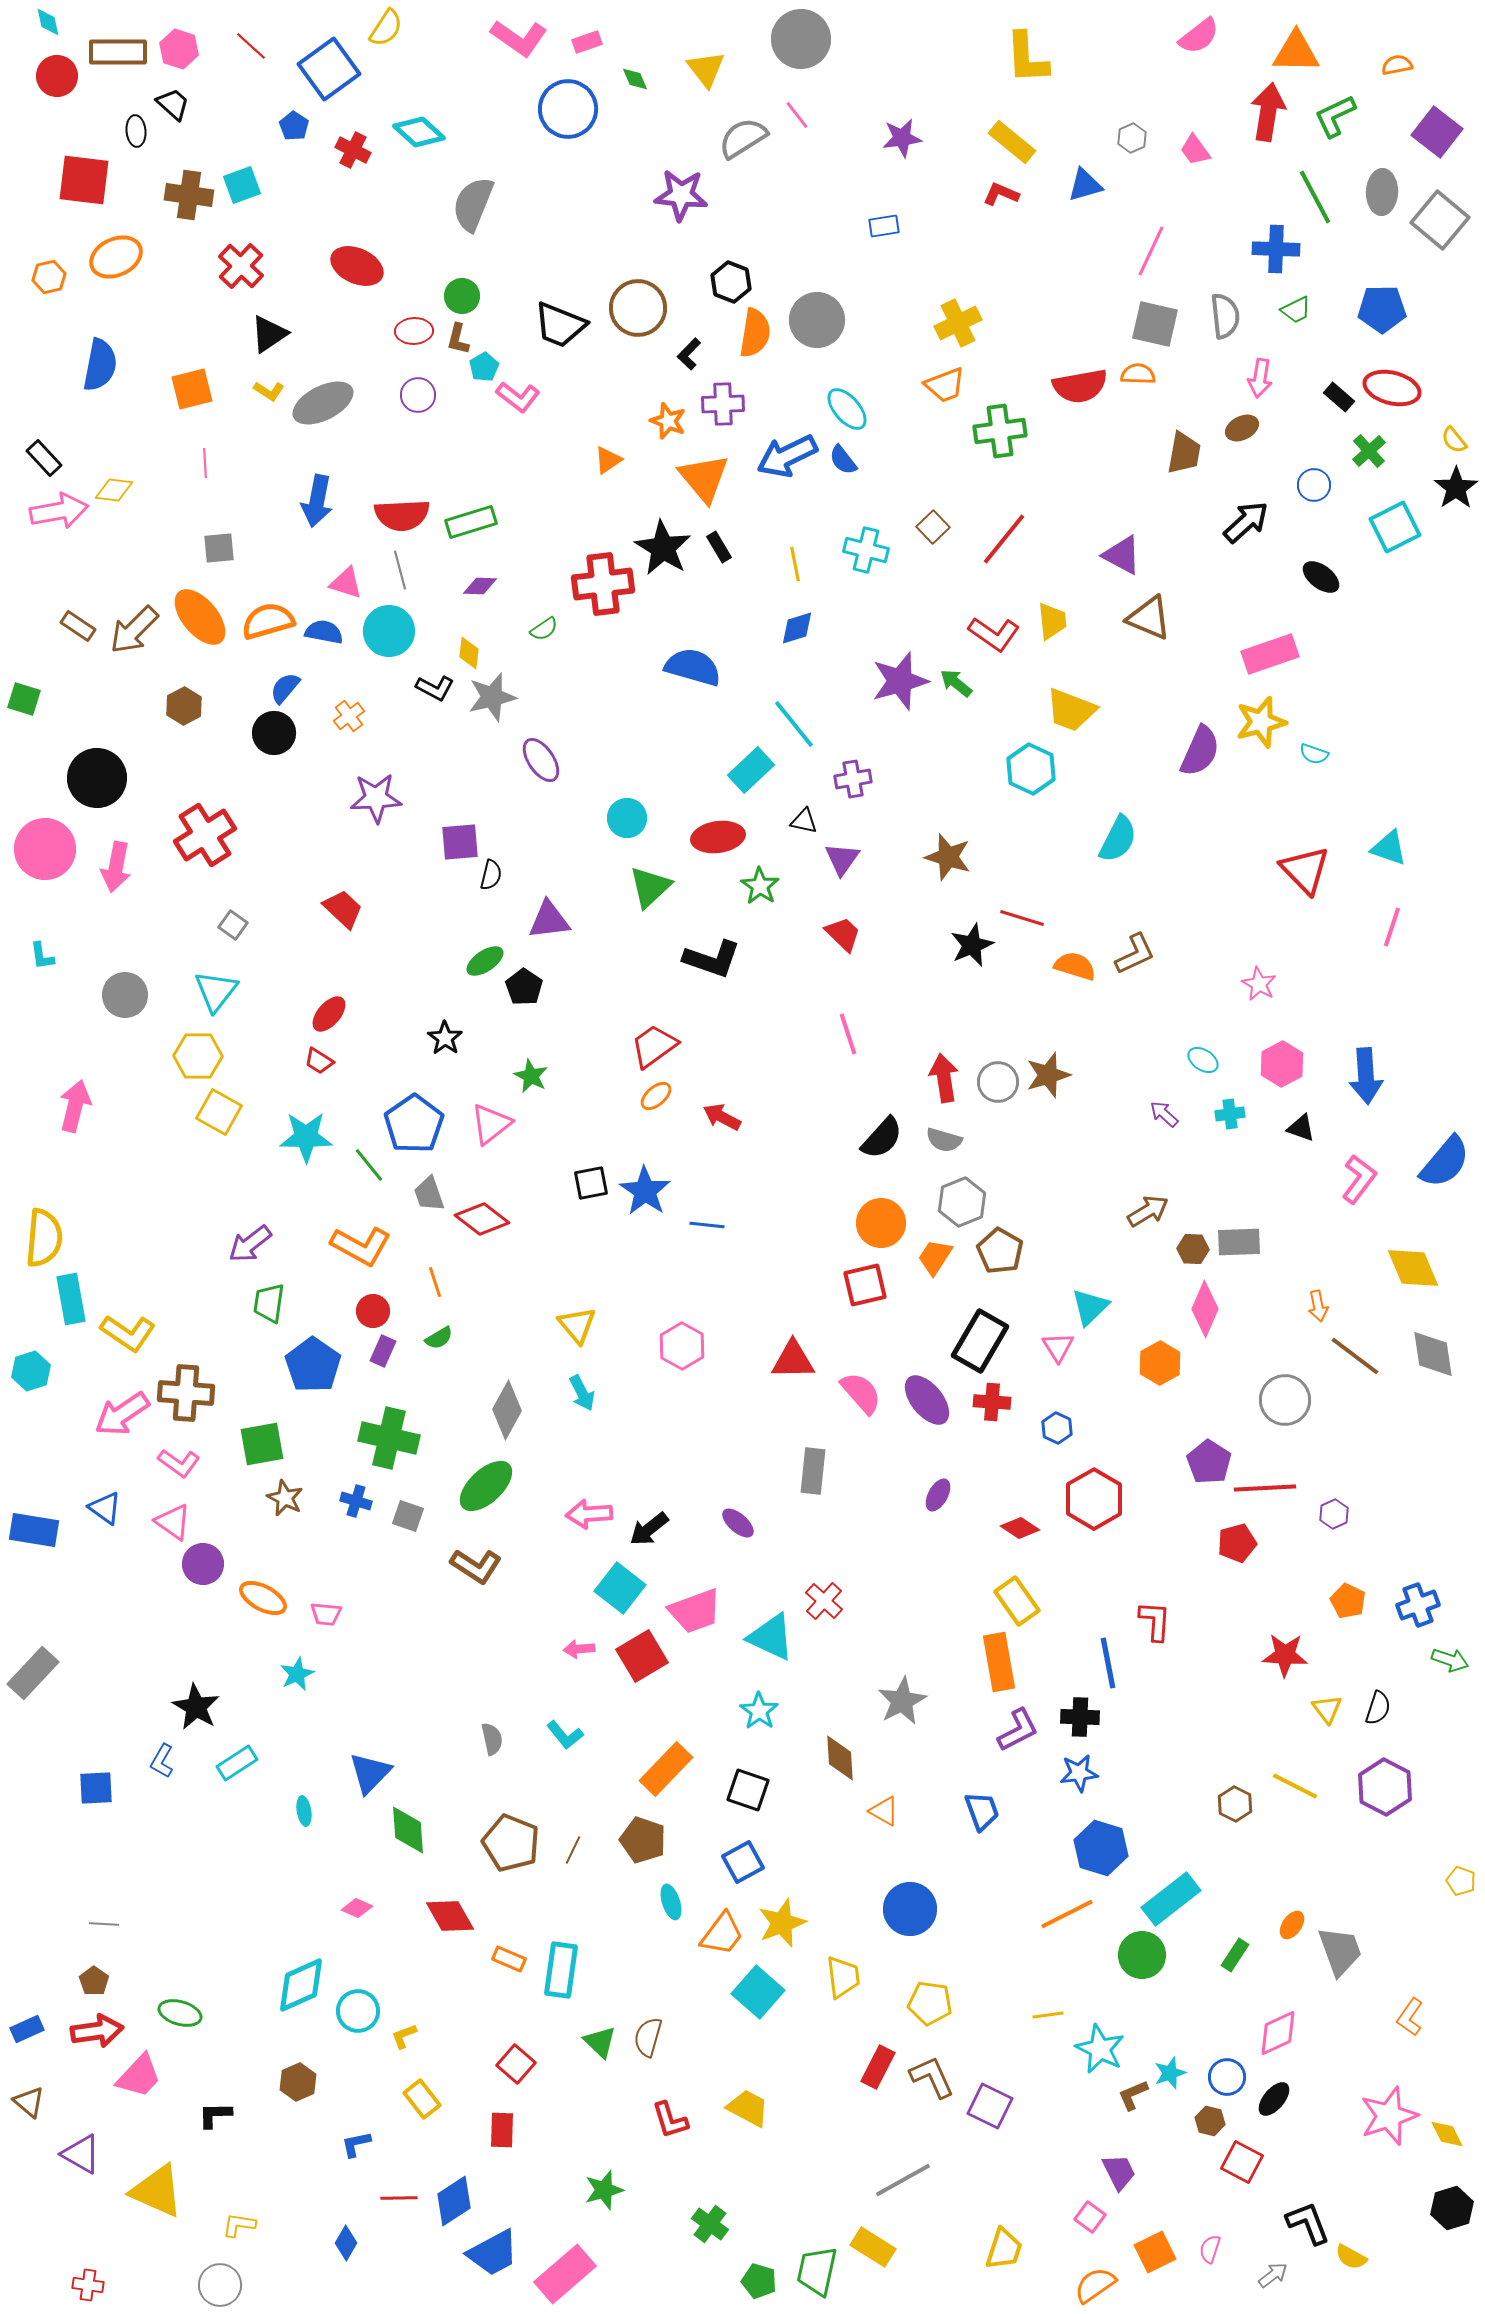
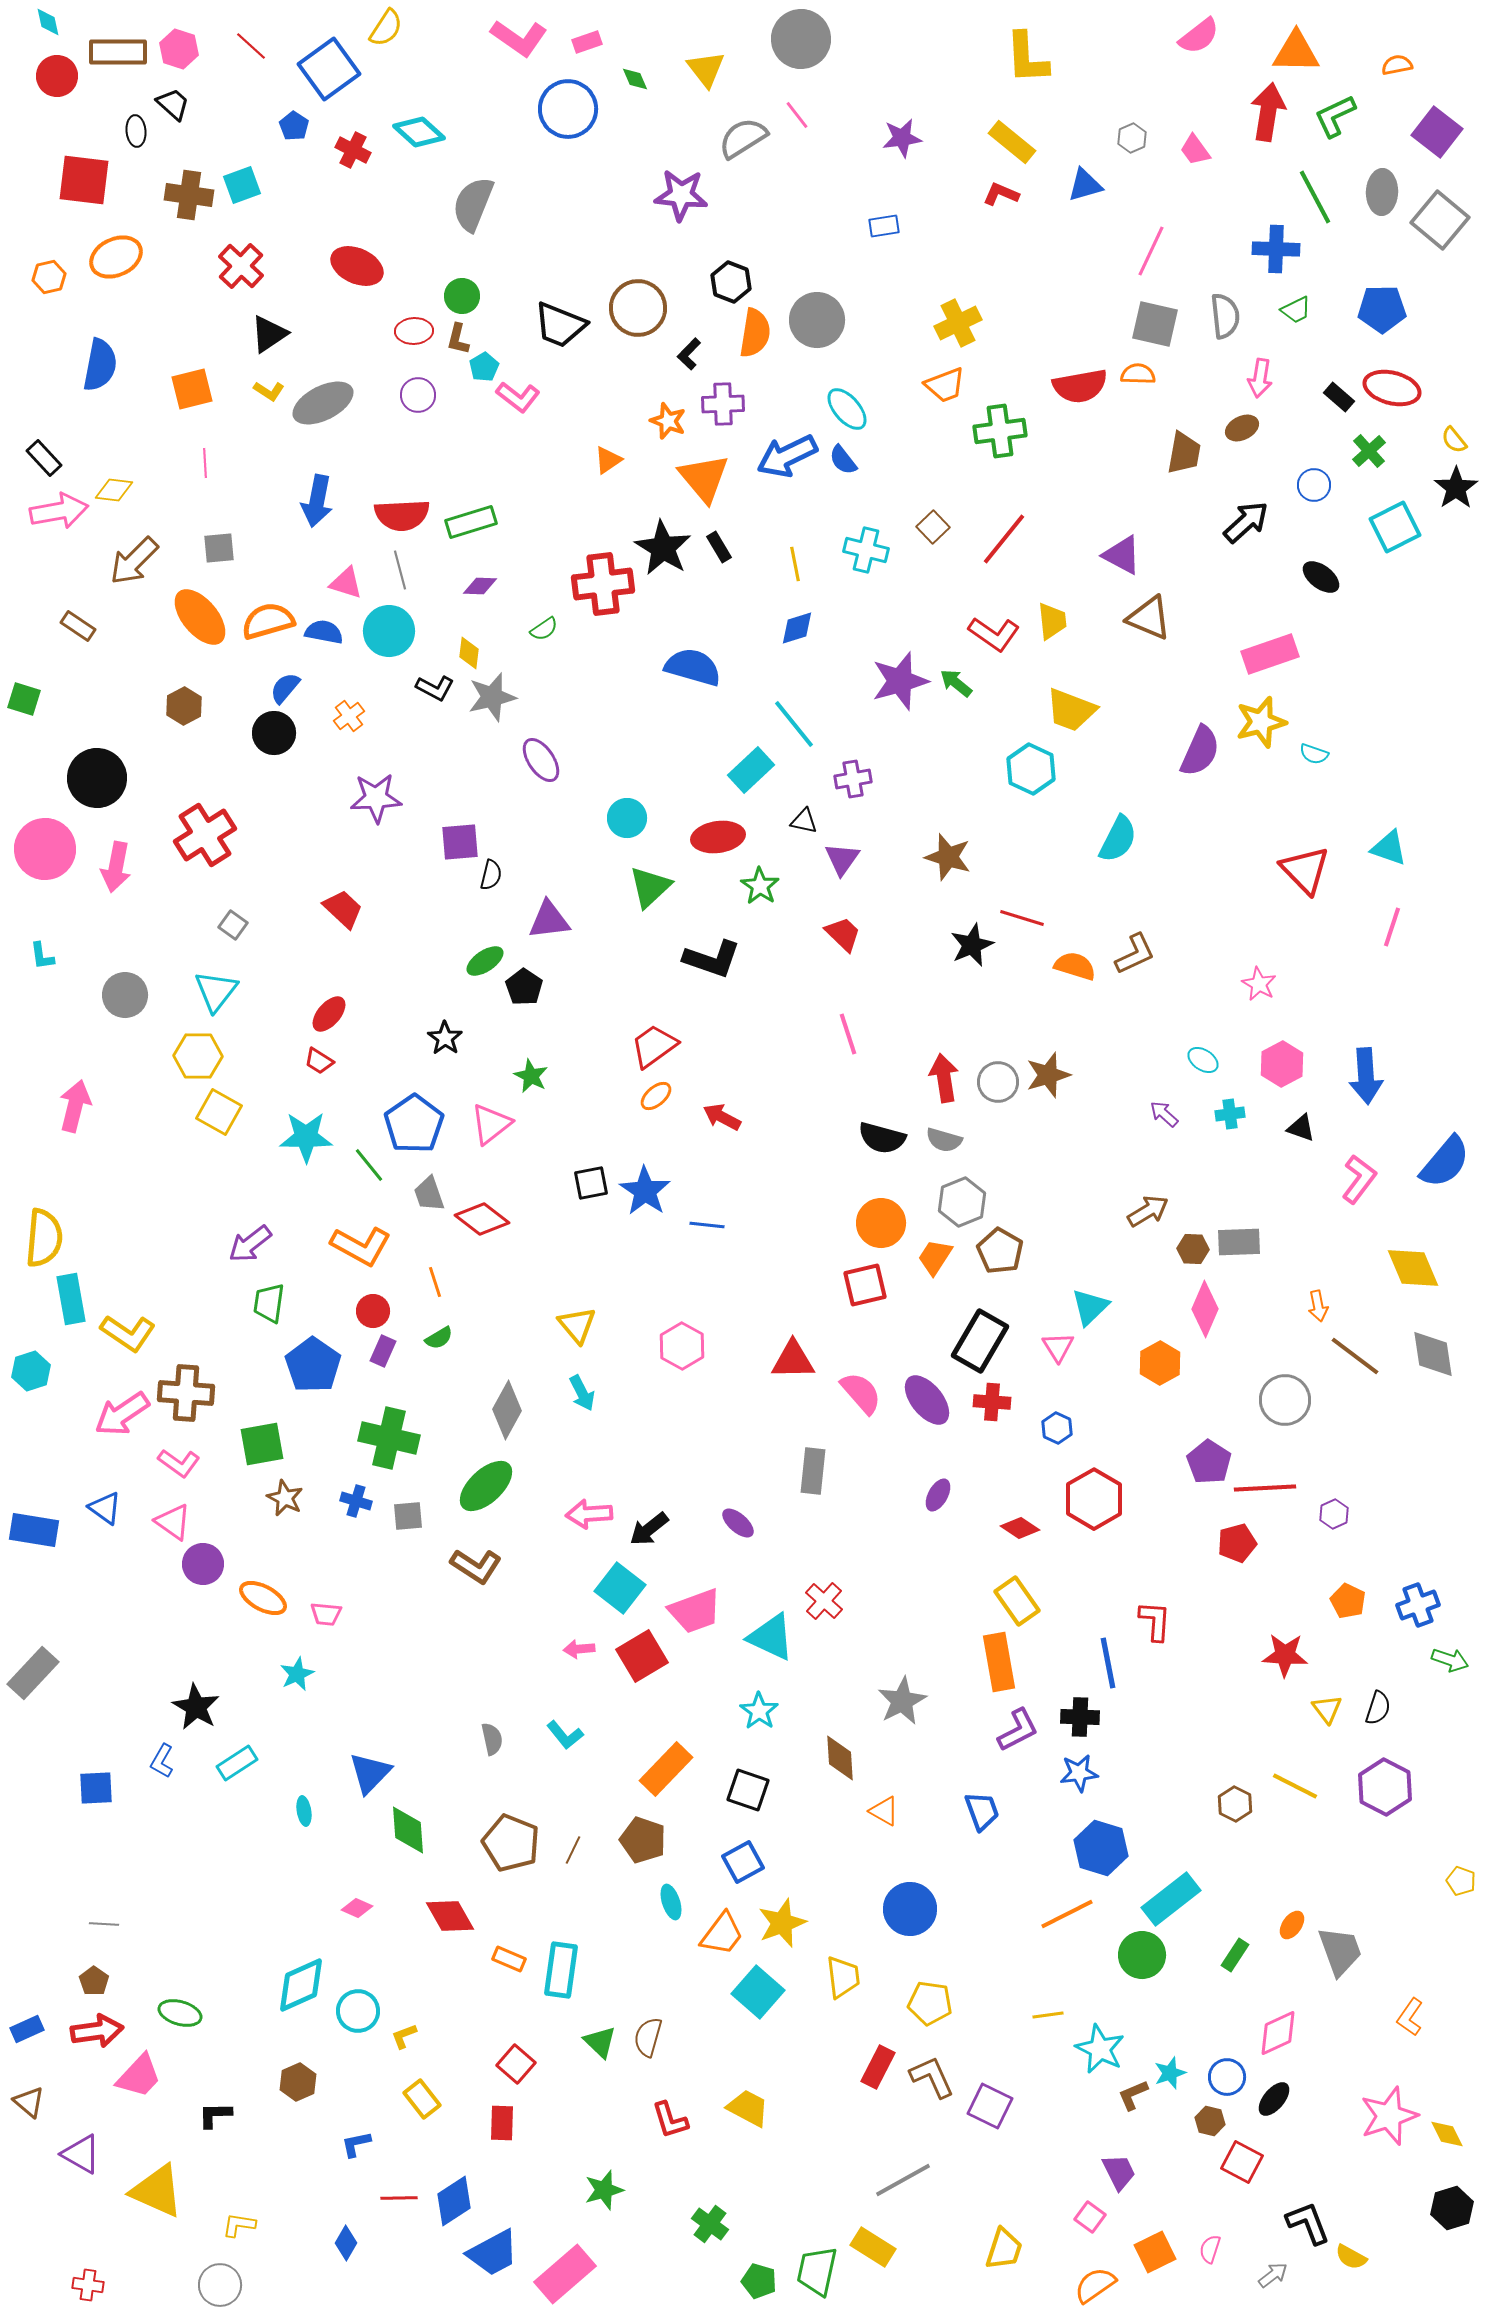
brown arrow at (134, 630): moved 69 px up
black semicircle at (882, 1138): rotated 63 degrees clockwise
gray square at (408, 1516): rotated 24 degrees counterclockwise
red rectangle at (502, 2130): moved 7 px up
